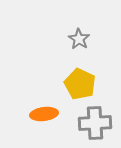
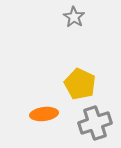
gray star: moved 5 px left, 22 px up
gray cross: rotated 16 degrees counterclockwise
